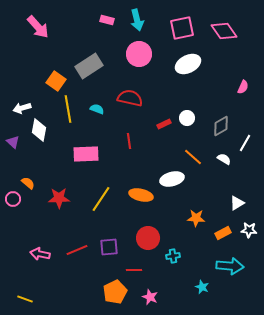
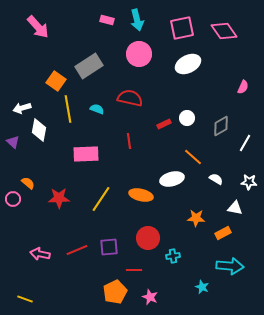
white semicircle at (224, 159): moved 8 px left, 20 px down
white triangle at (237, 203): moved 2 px left, 5 px down; rotated 42 degrees clockwise
white star at (249, 230): moved 48 px up
